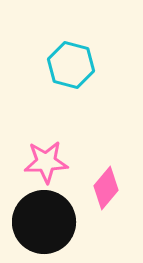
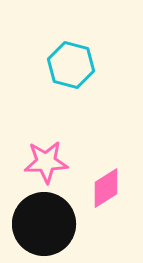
pink diamond: rotated 18 degrees clockwise
black circle: moved 2 px down
